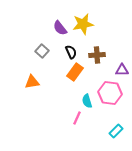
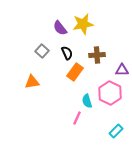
black semicircle: moved 4 px left, 1 px down
pink hexagon: rotated 20 degrees clockwise
